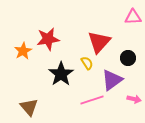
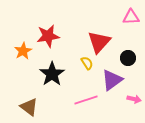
pink triangle: moved 2 px left
red star: moved 3 px up
black star: moved 9 px left
pink line: moved 6 px left
brown triangle: rotated 12 degrees counterclockwise
